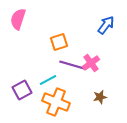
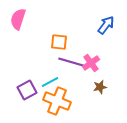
orange square: rotated 24 degrees clockwise
purple line: moved 1 px left, 3 px up
cyan line: moved 2 px right, 2 px down
purple square: moved 5 px right
brown star: moved 10 px up
orange cross: moved 1 px right, 1 px up
